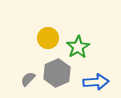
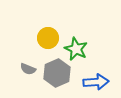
green star: moved 2 px left, 2 px down; rotated 15 degrees counterclockwise
gray semicircle: moved 10 px up; rotated 112 degrees counterclockwise
